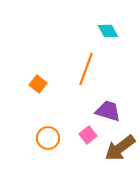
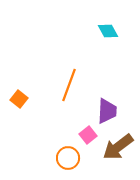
orange line: moved 17 px left, 16 px down
orange square: moved 19 px left, 15 px down
purple trapezoid: moved 1 px left; rotated 76 degrees clockwise
orange circle: moved 20 px right, 20 px down
brown arrow: moved 2 px left, 1 px up
